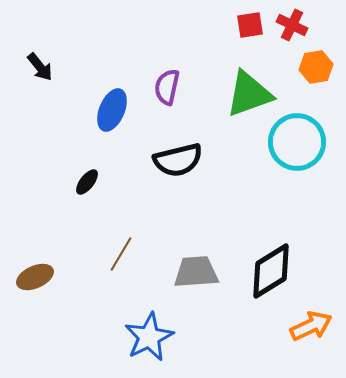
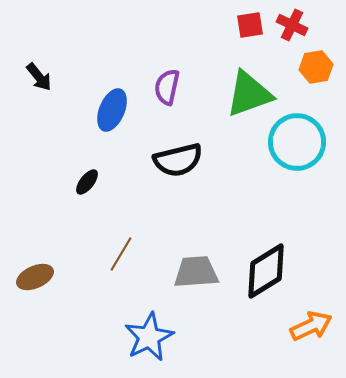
black arrow: moved 1 px left, 10 px down
black diamond: moved 5 px left
